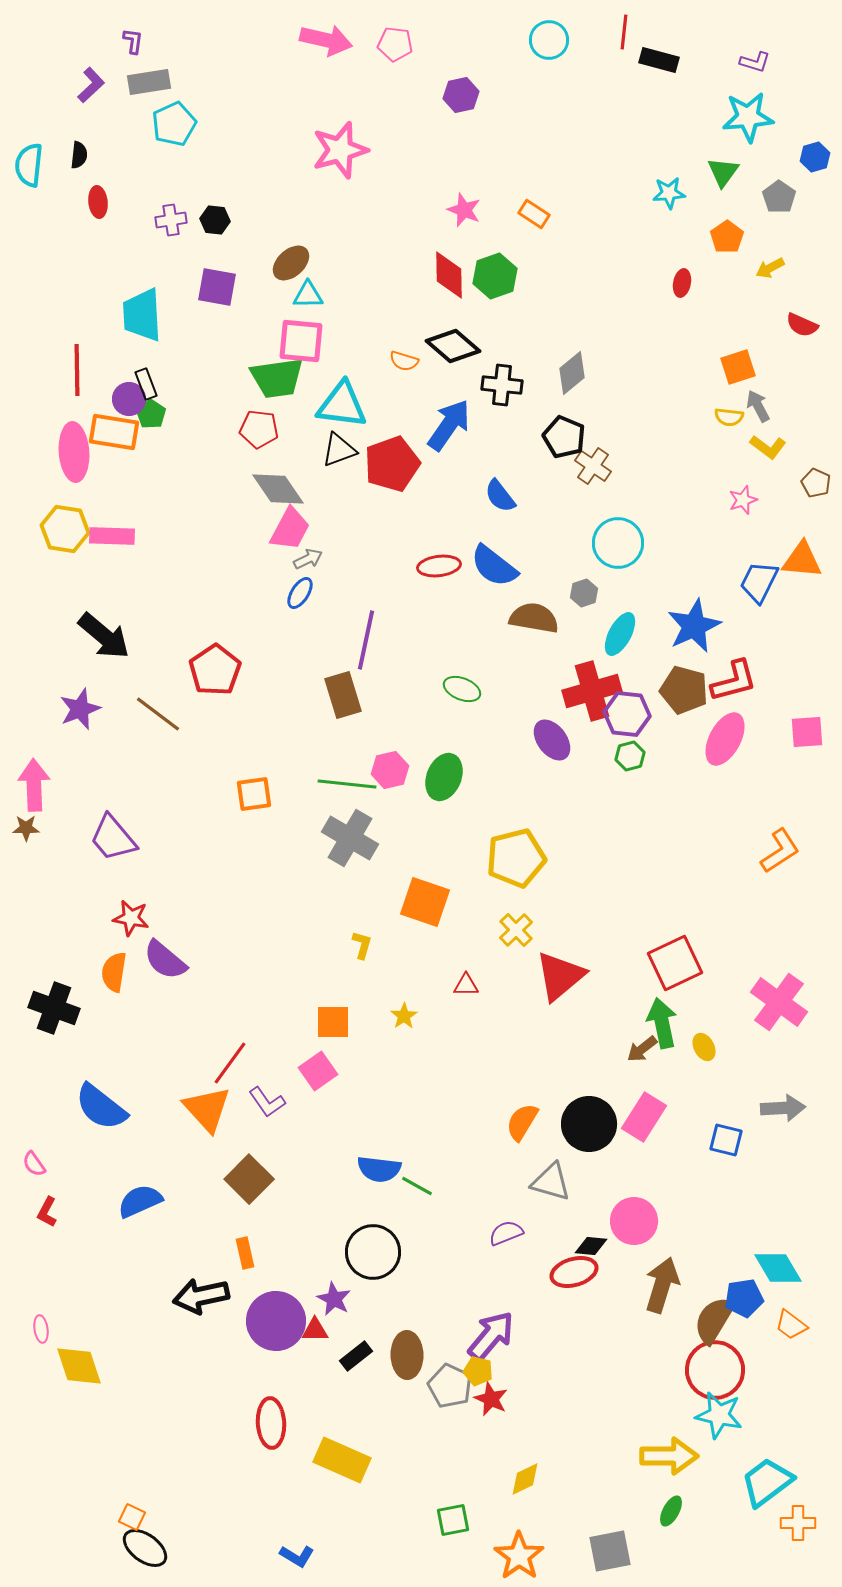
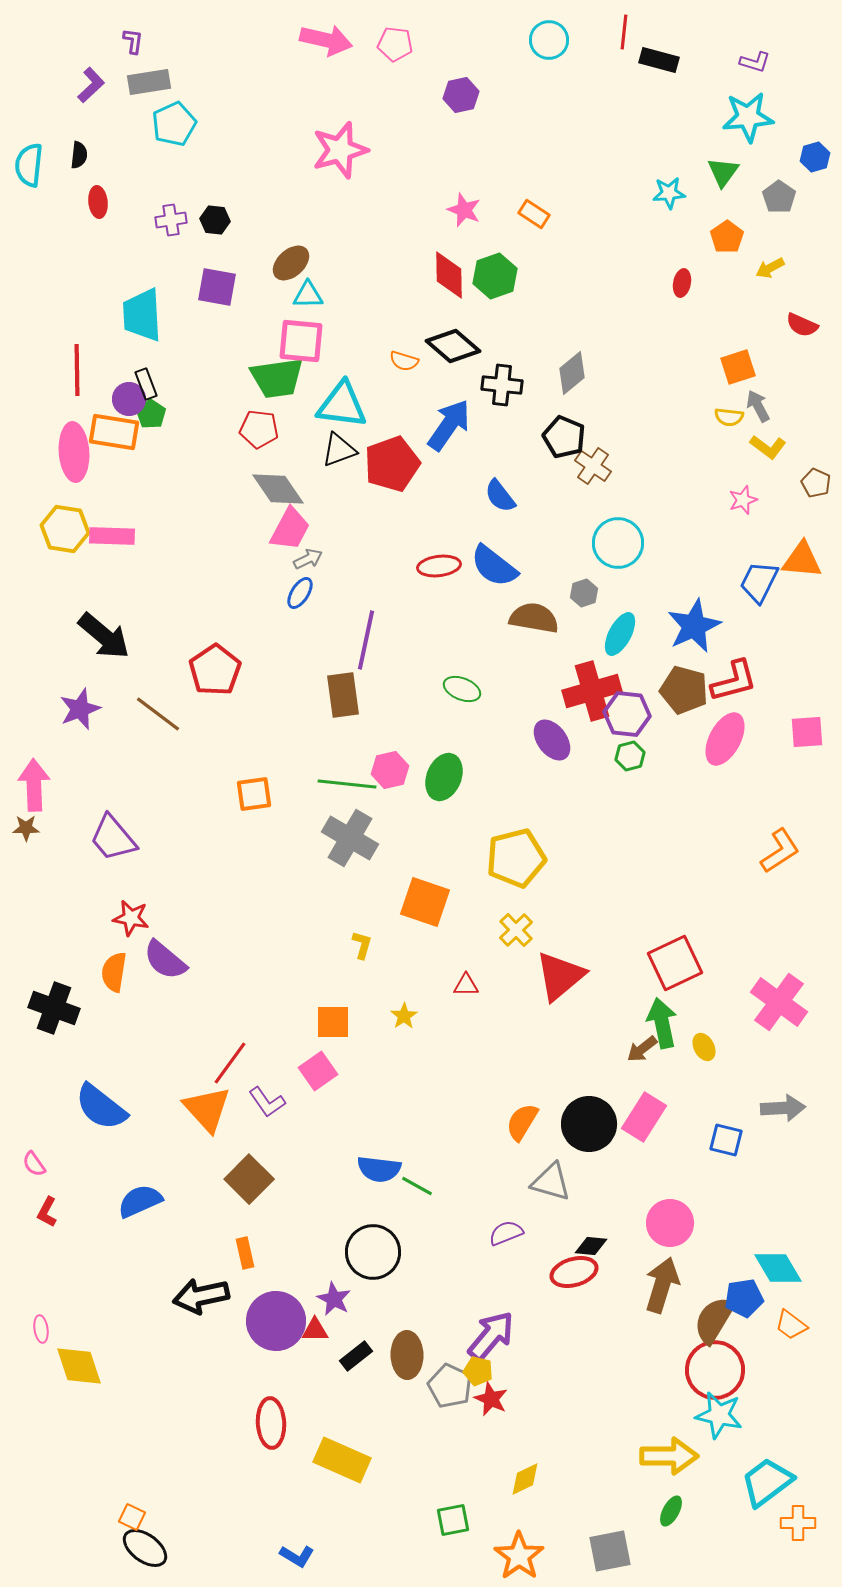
brown rectangle at (343, 695): rotated 9 degrees clockwise
pink circle at (634, 1221): moved 36 px right, 2 px down
